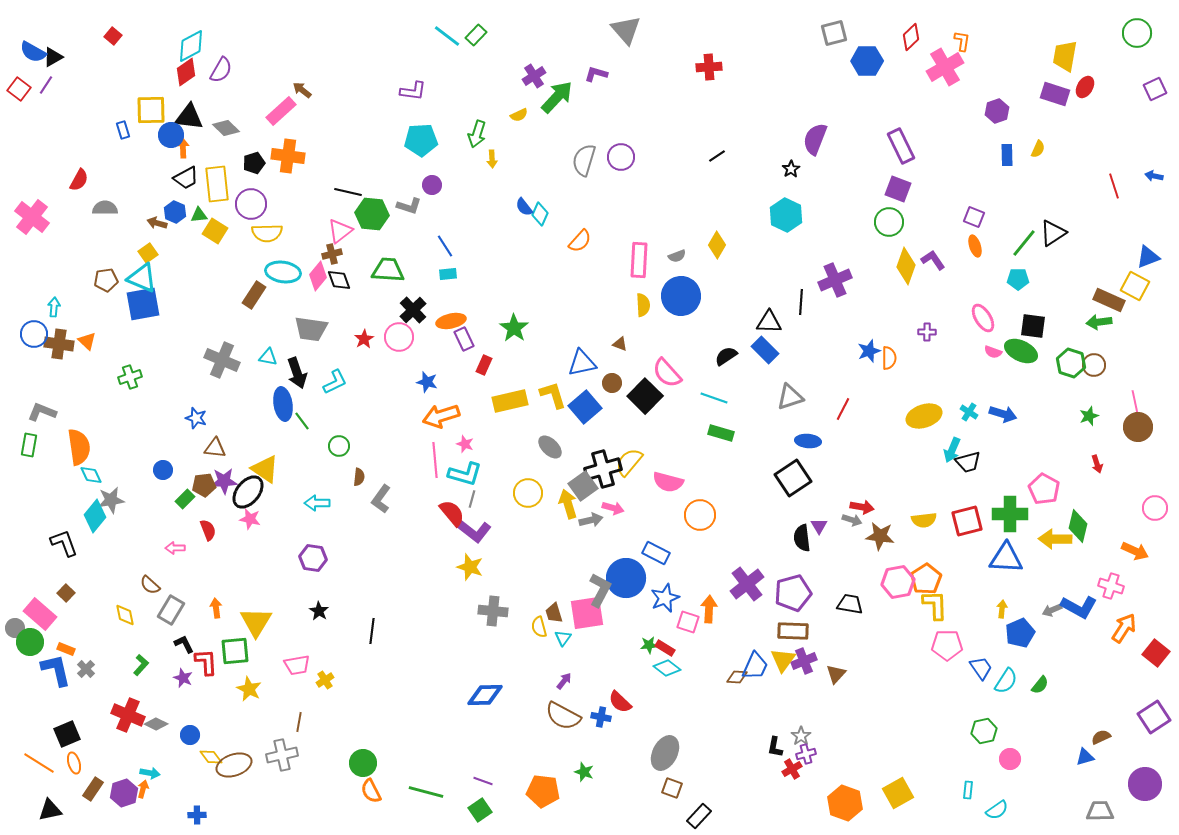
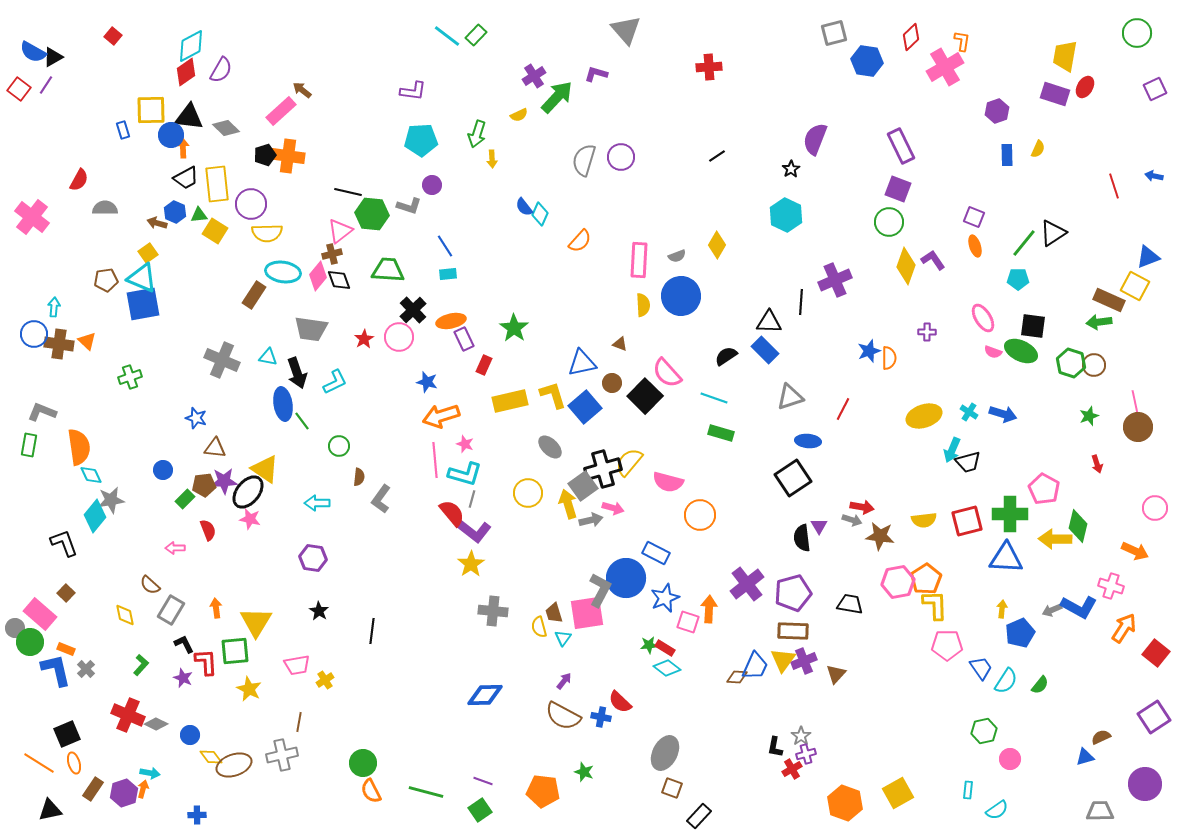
blue hexagon at (867, 61): rotated 8 degrees clockwise
black pentagon at (254, 163): moved 11 px right, 8 px up
yellow star at (470, 567): moved 1 px right, 3 px up; rotated 20 degrees clockwise
